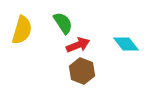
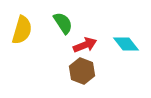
red arrow: moved 7 px right
